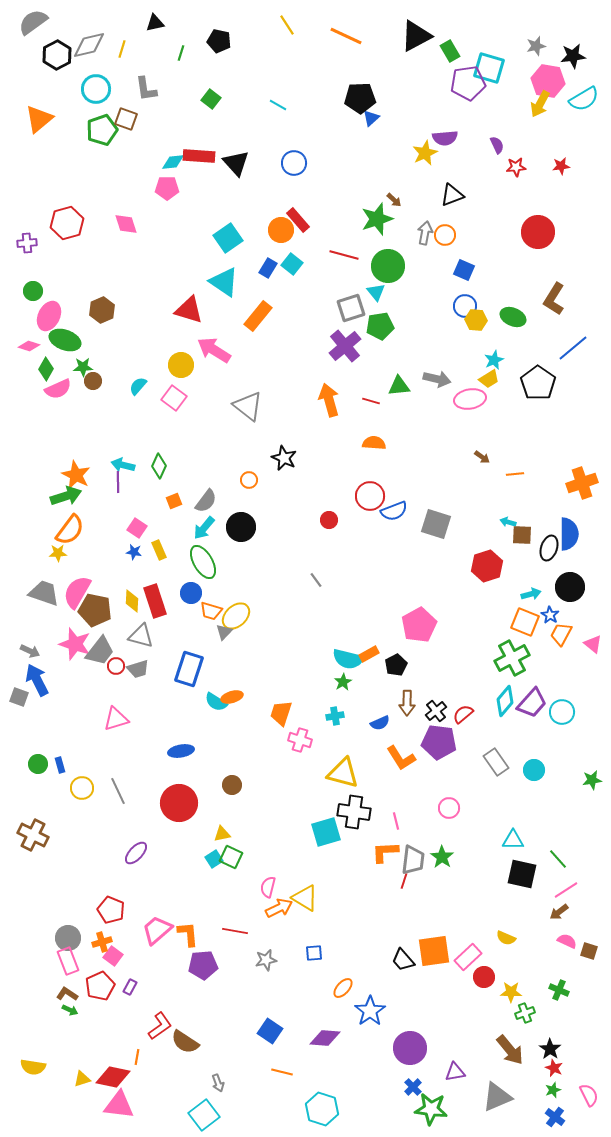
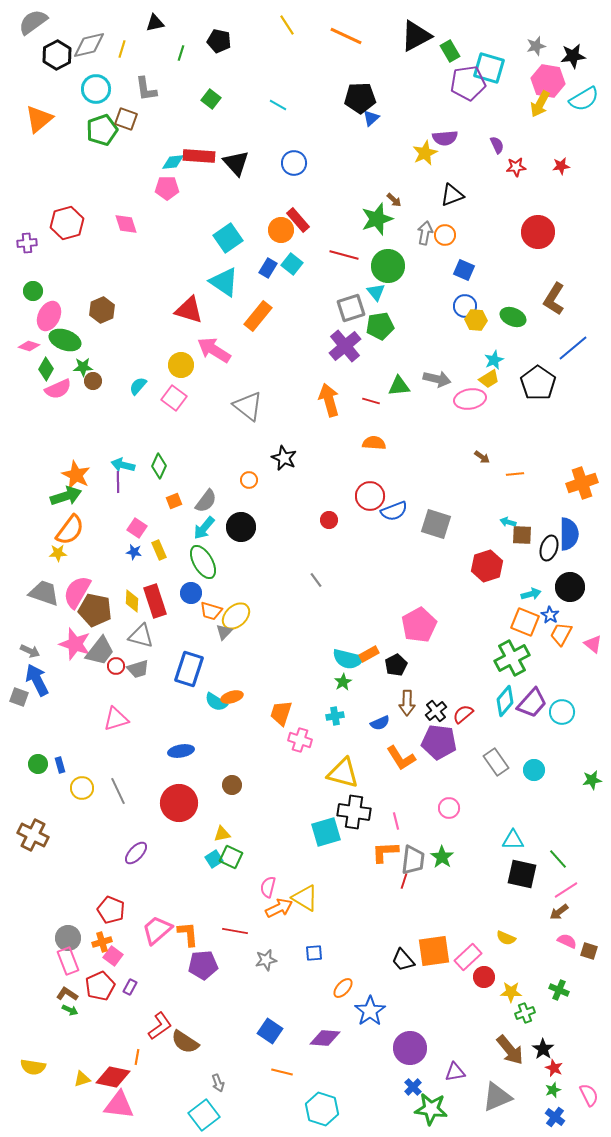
black star at (550, 1049): moved 7 px left
